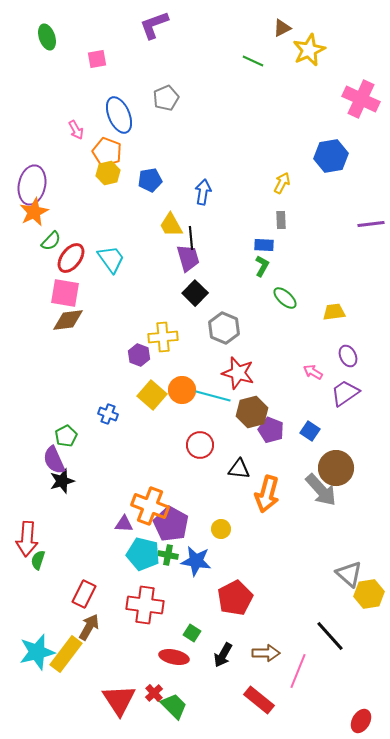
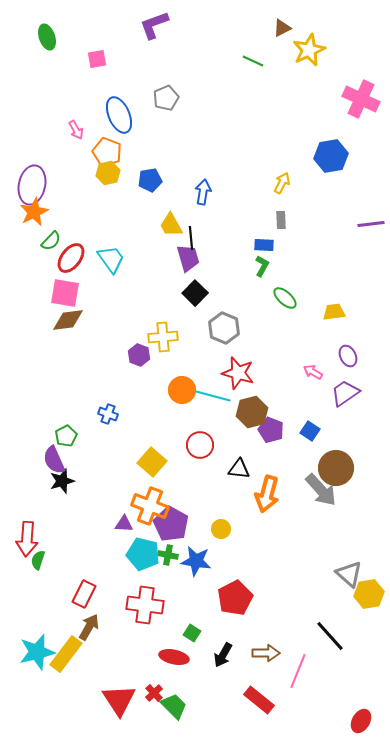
yellow square at (152, 395): moved 67 px down
